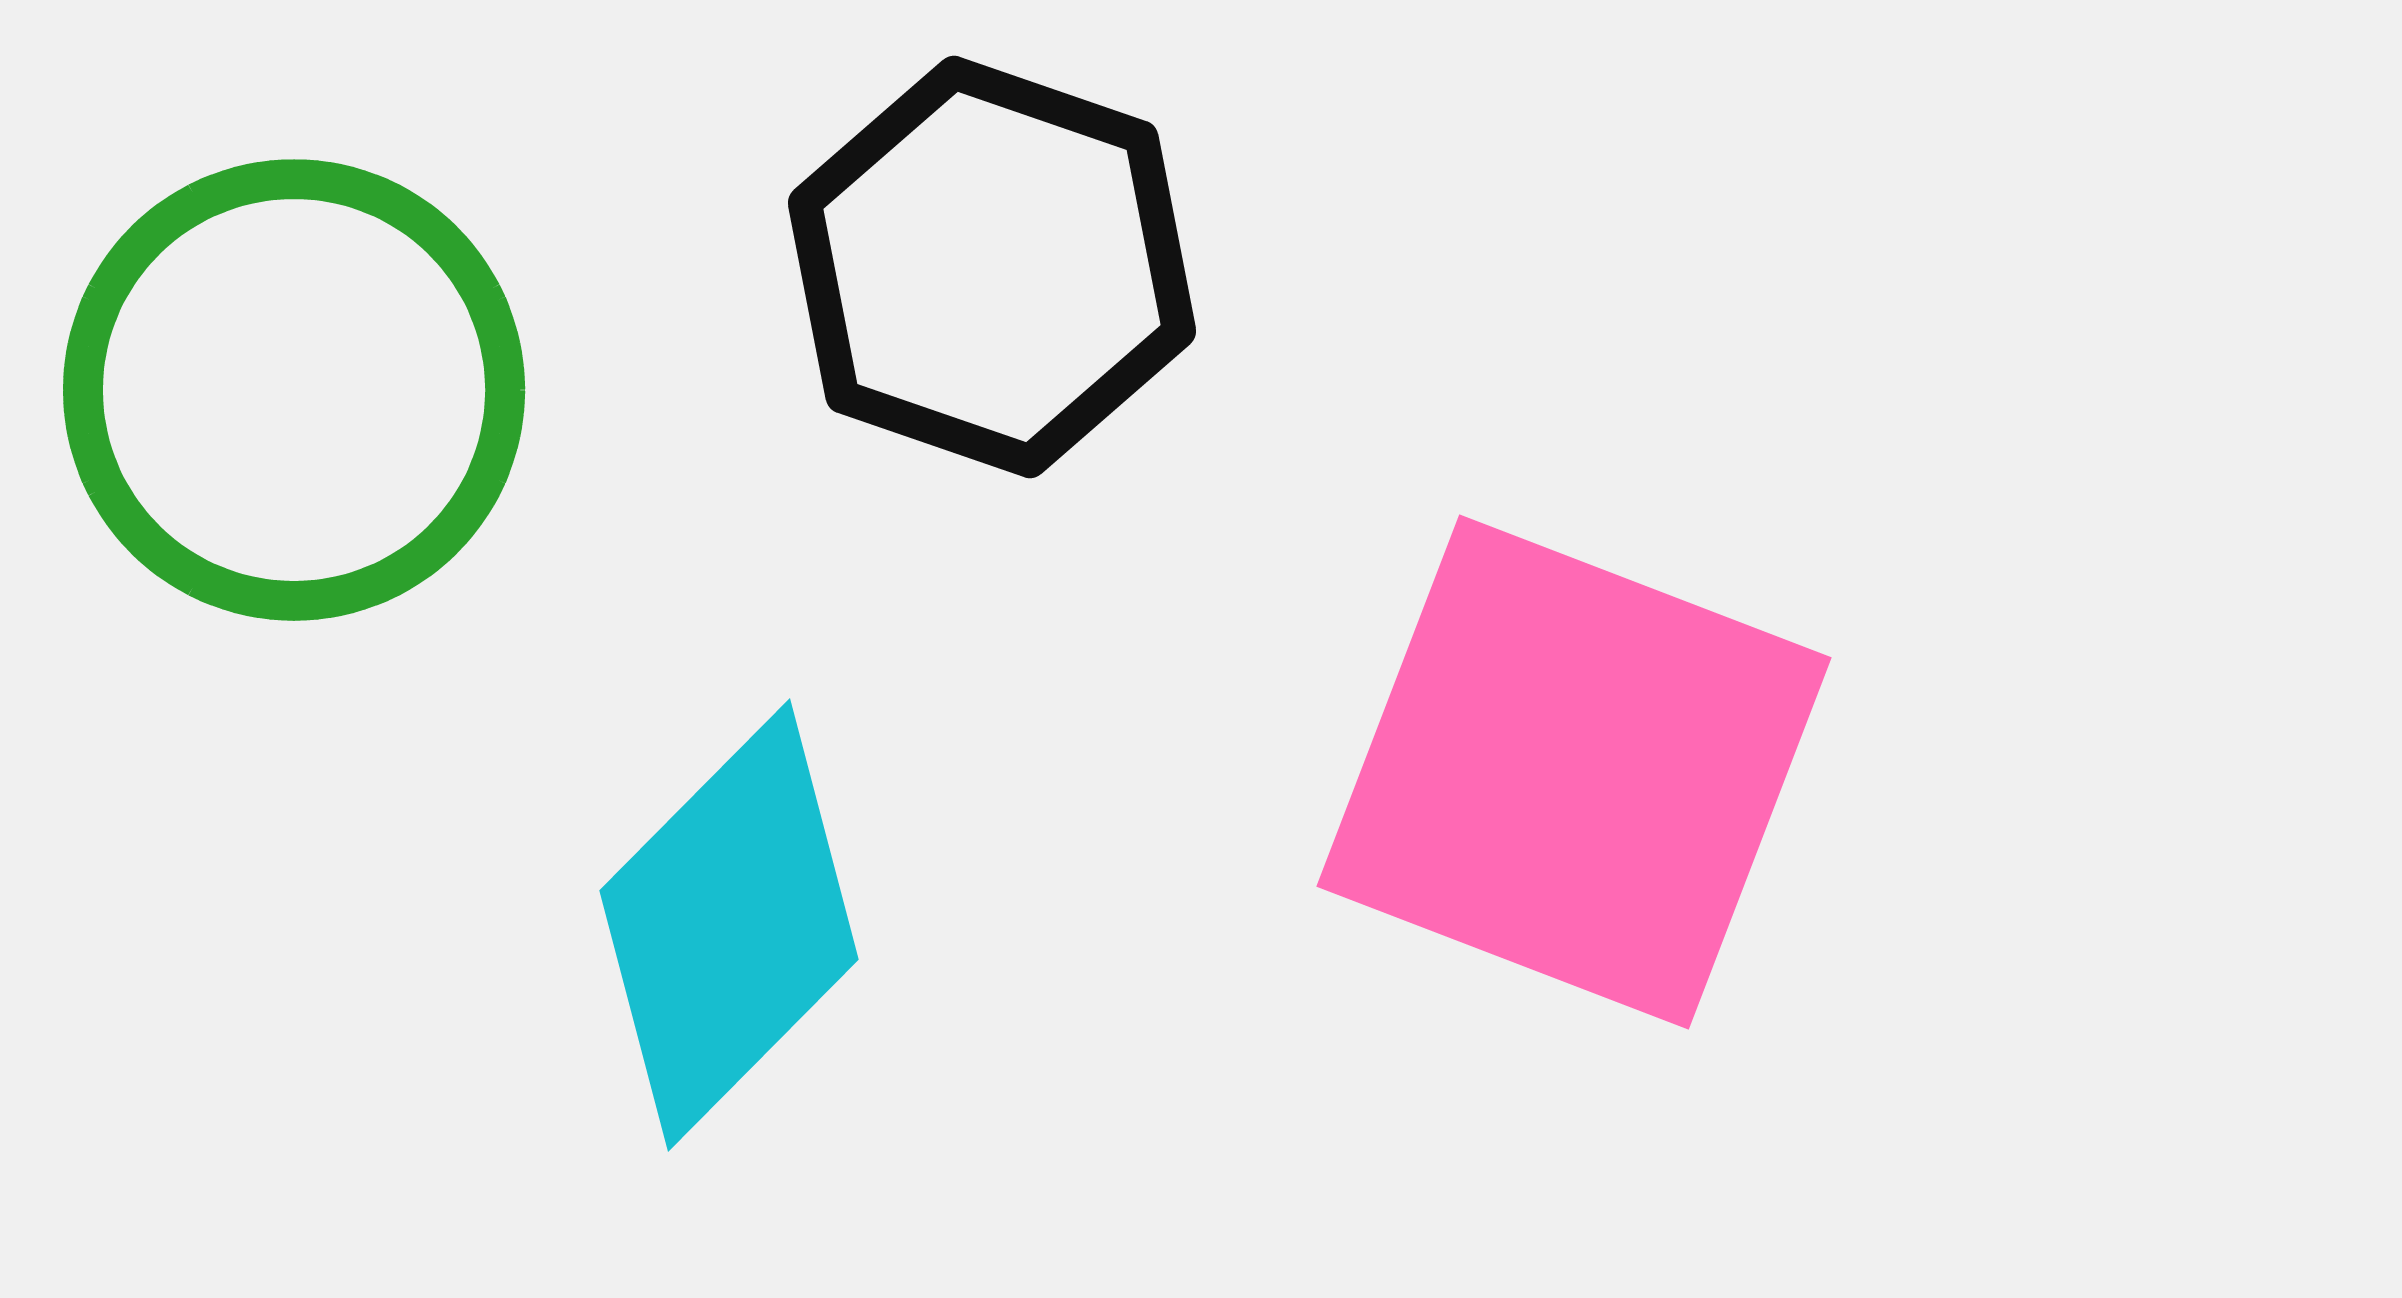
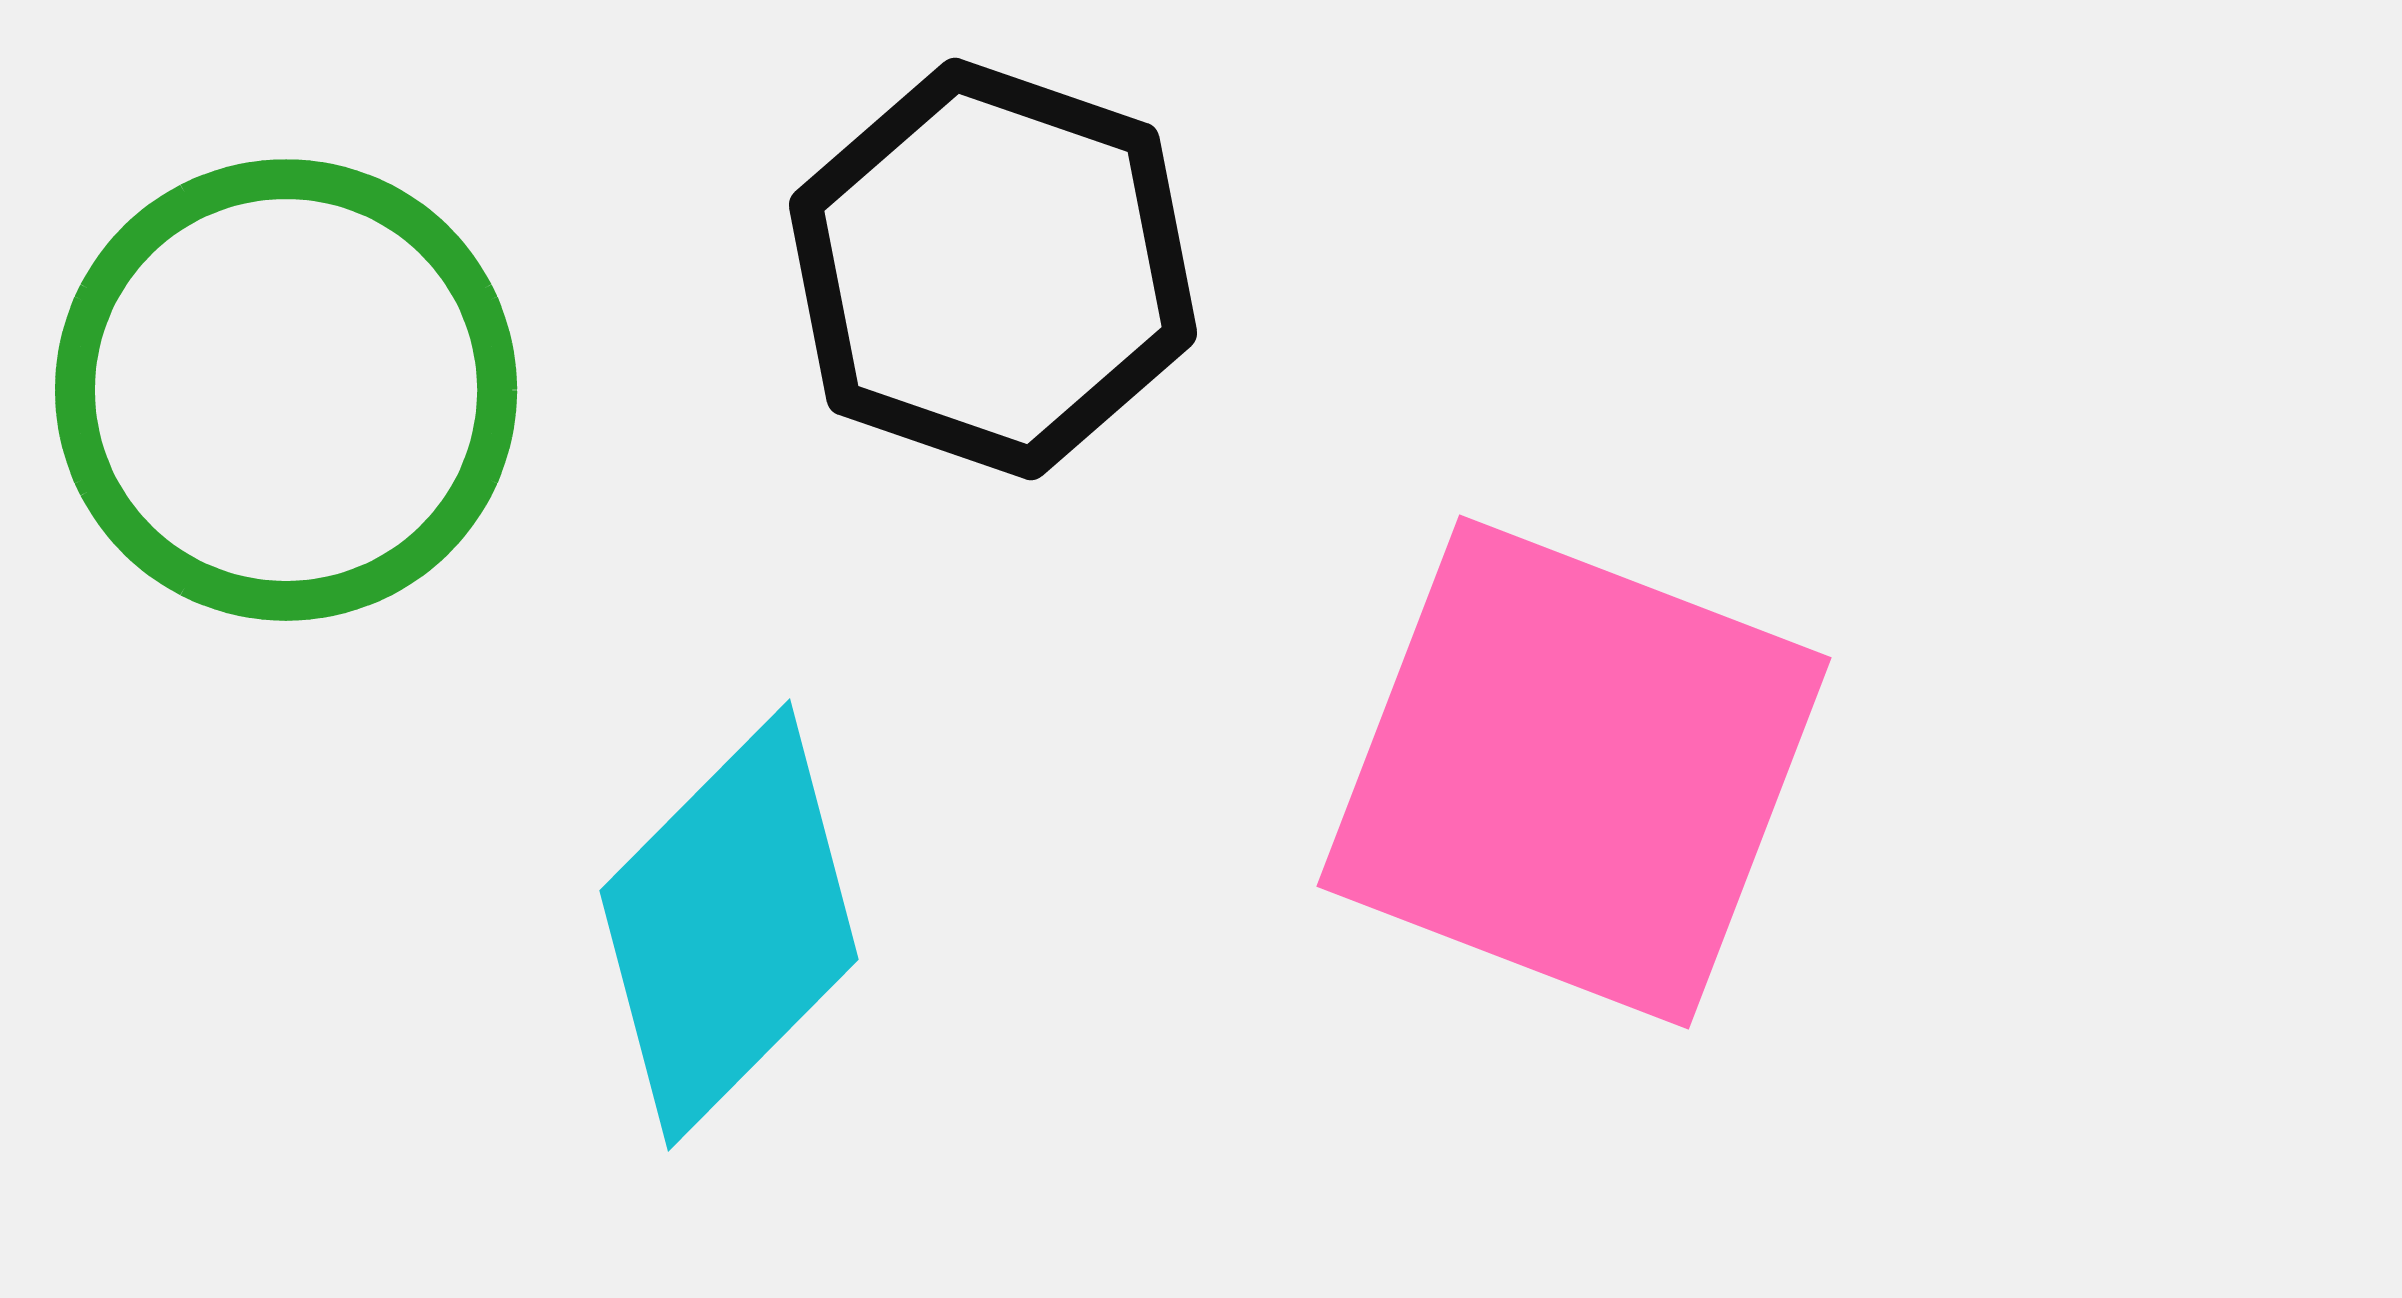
black hexagon: moved 1 px right, 2 px down
green circle: moved 8 px left
